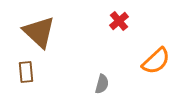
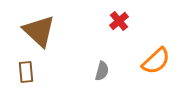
brown triangle: moved 1 px up
gray semicircle: moved 13 px up
